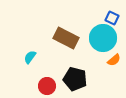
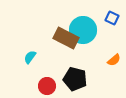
cyan circle: moved 20 px left, 8 px up
